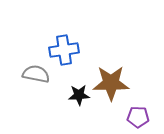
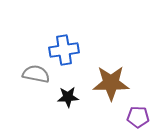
black star: moved 11 px left, 2 px down
